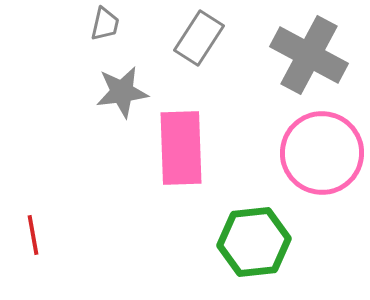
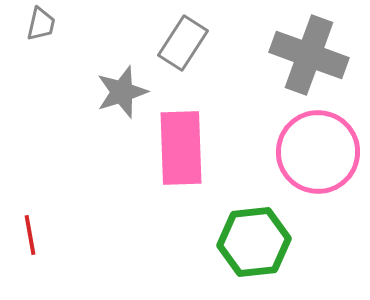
gray trapezoid: moved 64 px left
gray rectangle: moved 16 px left, 5 px down
gray cross: rotated 8 degrees counterclockwise
gray star: rotated 10 degrees counterclockwise
pink circle: moved 4 px left, 1 px up
red line: moved 3 px left
